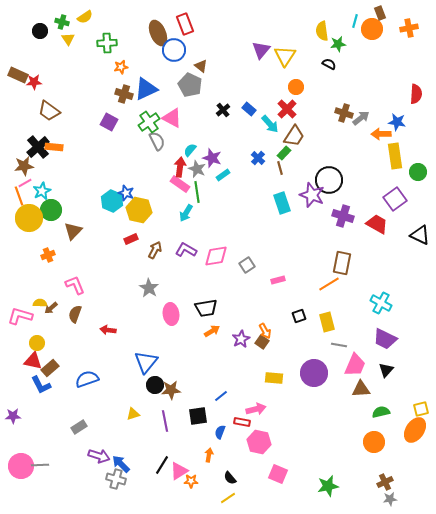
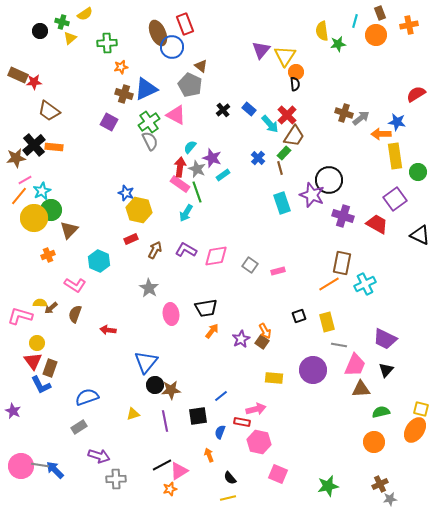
yellow semicircle at (85, 17): moved 3 px up
orange cross at (409, 28): moved 3 px up
orange circle at (372, 29): moved 4 px right, 6 px down
yellow triangle at (68, 39): moved 2 px right, 1 px up; rotated 24 degrees clockwise
blue circle at (174, 50): moved 2 px left, 3 px up
black semicircle at (329, 64): moved 34 px left, 20 px down; rotated 56 degrees clockwise
orange circle at (296, 87): moved 15 px up
red semicircle at (416, 94): rotated 126 degrees counterclockwise
red cross at (287, 109): moved 6 px down
pink triangle at (172, 118): moved 4 px right, 3 px up
gray semicircle at (157, 141): moved 7 px left
black cross at (38, 147): moved 4 px left, 2 px up
cyan semicircle at (190, 150): moved 3 px up
brown star at (24, 166): moved 8 px left, 8 px up
pink line at (25, 183): moved 3 px up
green line at (197, 192): rotated 10 degrees counterclockwise
orange line at (19, 196): rotated 60 degrees clockwise
cyan hexagon at (112, 201): moved 13 px left, 60 px down
yellow circle at (29, 218): moved 5 px right
brown triangle at (73, 231): moved 4 px left, 1 px up
gray square at (247, 265): moved 3 px right; rotated 21 degrees counterclockwise
pink rectangle at (278, 280): moved 9 px up
pink L-shape at (75, 285): rotated 145 degrees clockwise
cyan cross at (381, 303): moved 16 px left, 19 px up; rotated 35 degrees clockwise
orange arrow at (212, 331): rotated 21 degrees counterclockwise
red triangle at (33, 361): rotated 42 degrees clockwise
brown rectangle at (50, 368): rotated 30 degrees counterclockwise
purple circle at (314, 373): moved 1 px left, 3 px up
blue semicircle at (87, 379): moved 18 px down
yellow square at (421, 409): rotated 28 degrees clockwise
purple star at (13, 416): moved 5 px up; rotated 28 degrees clockwise
orange arrow at (209, 455): rotated 32 degrees counterclockwise
blue arrow at (121, 464): moved 66 px left, 6 px down
gray line at (40, 465): rotated 12 degrees clockwise
black line at (162, 465): rotated 30 degrees clockwise
gray cross at (116, 479): rotated 18 degrees counterclockwise
orange star at (191, 481): moved 21 px left, 8 px down; rotated 16 degrees counterclockwise
brown cross at (385, 482): moved 5 px left, 2 px down
yellow line at (228, 498): rotated 21 degrees clockwise
